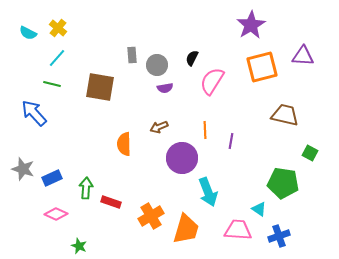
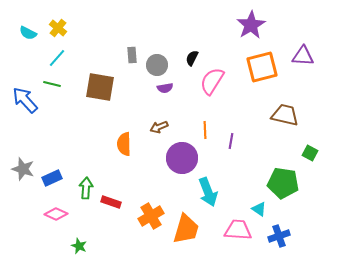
blue arrow: moved 9 px left, 13 px up
